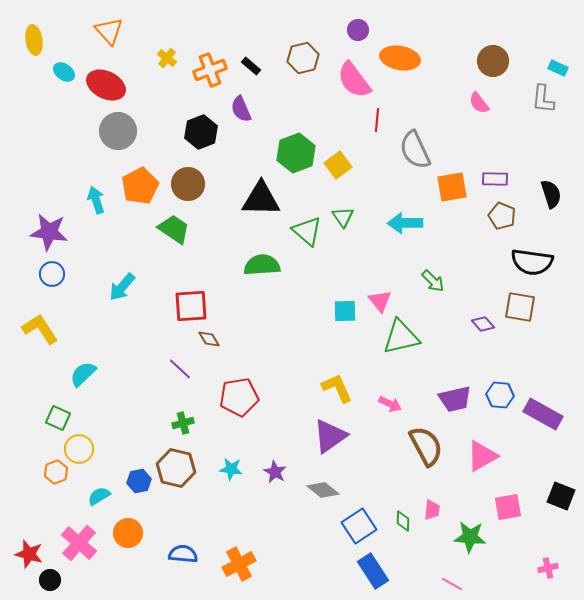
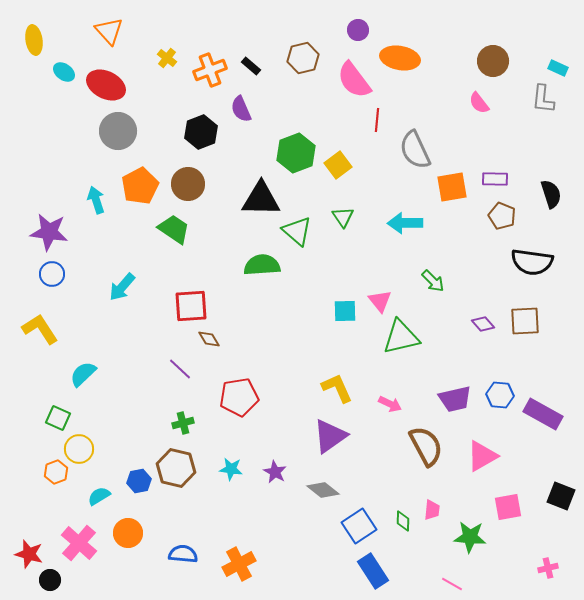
green triangle at (307, 231): moved 10 px left
brown square at (520, 307): moved 5 px right, 14 px down; rotated 12 degrees counterclockwise
